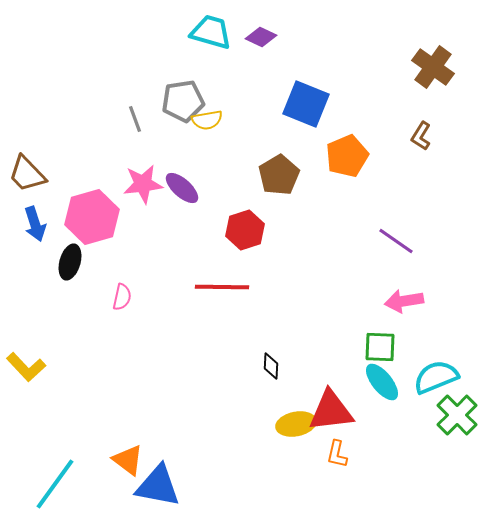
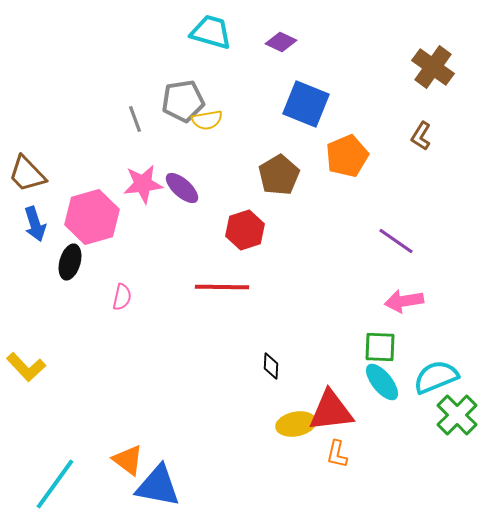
purple diamond: moved 20 px right, 5 px down
